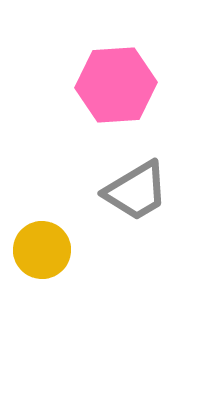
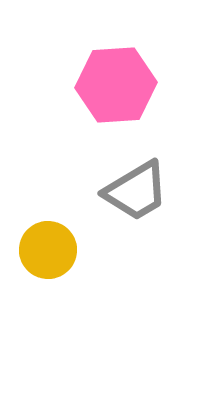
yellow circle: moved 6 px right
